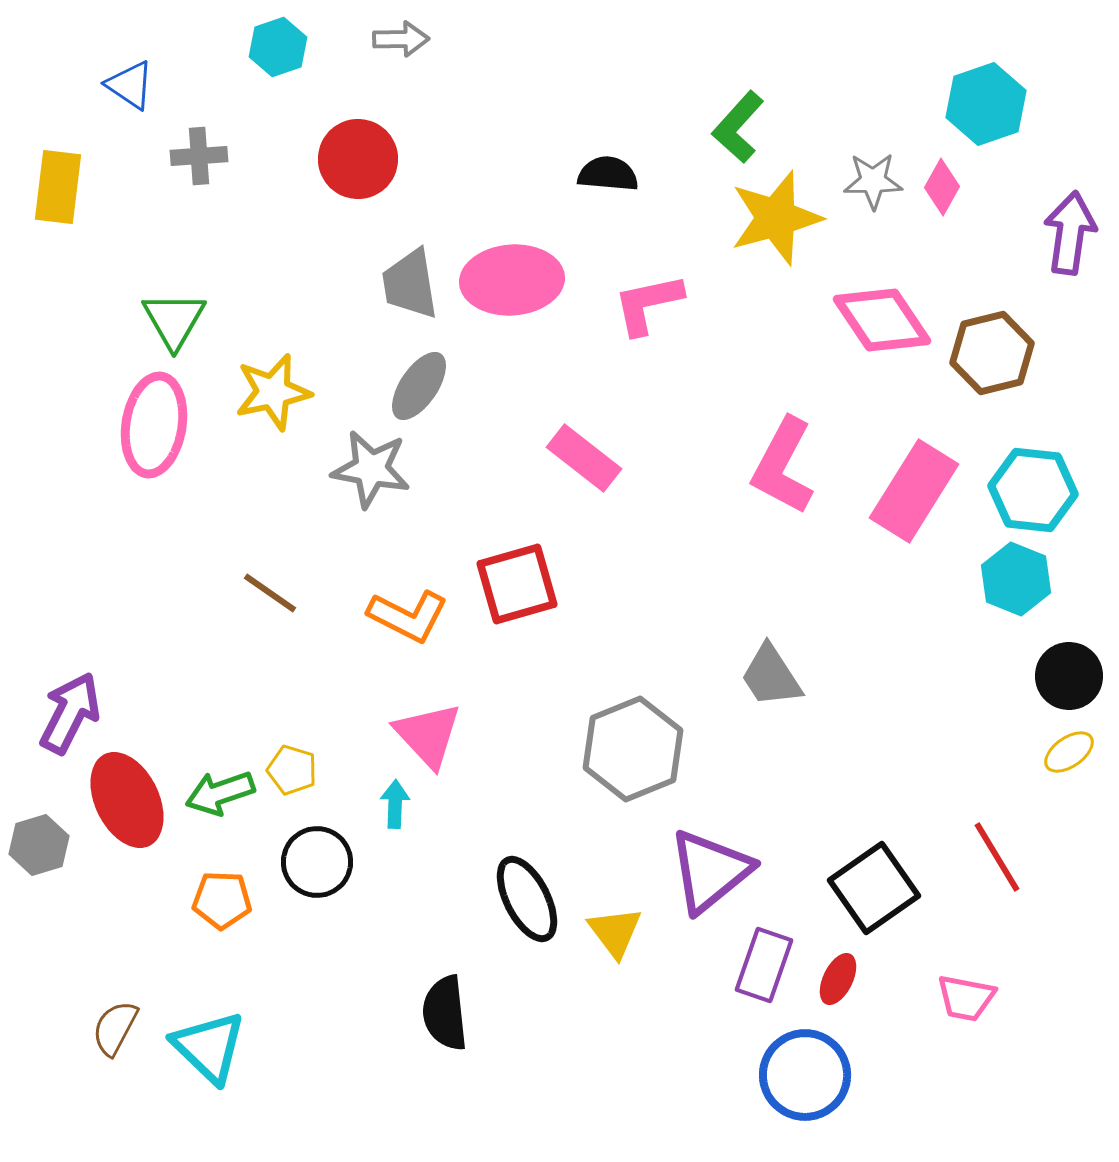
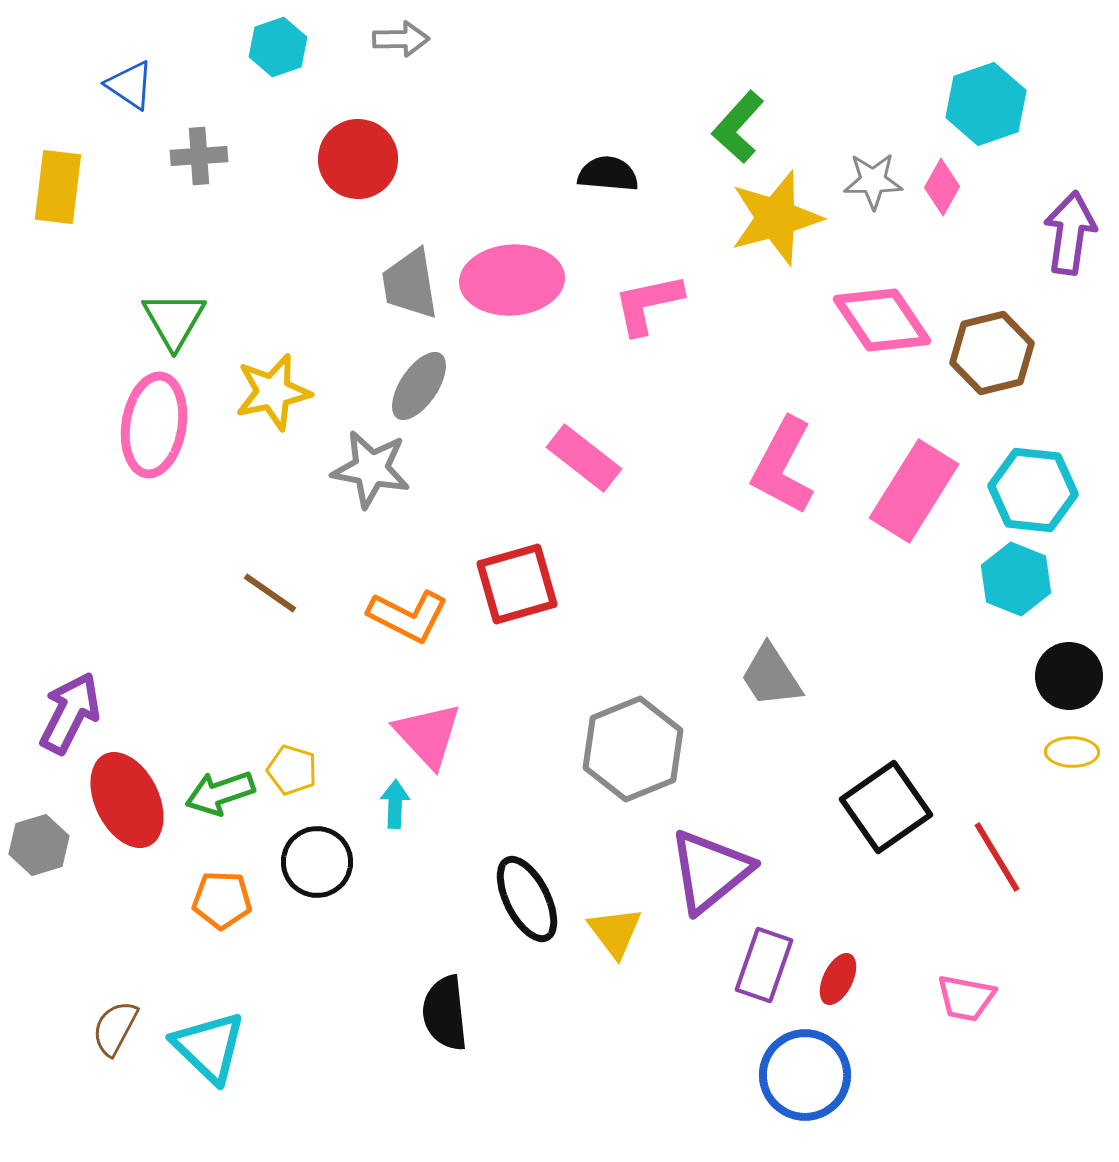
yellow ellipse at (1069, 752): moved 3 px right; rotated 36 degrees clockwise
black square at (874, 888): moved 12 px right, 81 px up
